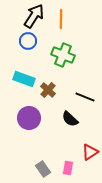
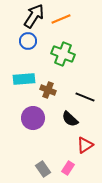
orange line: rotated 66 degrees clockwise
green cross: moved 1 px up
cyan rectangle: rotated 25 degrees counterclockwise
brown cross: rotated 21 degrees counterclockwise
purple circle: moved 4 px right
red triangle: moved 5 px left, 7 px up
pink rectangle: rotated 24 degrees clockwise
